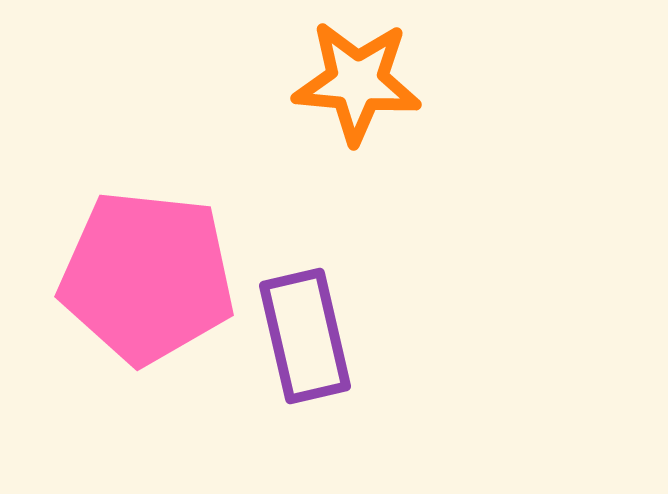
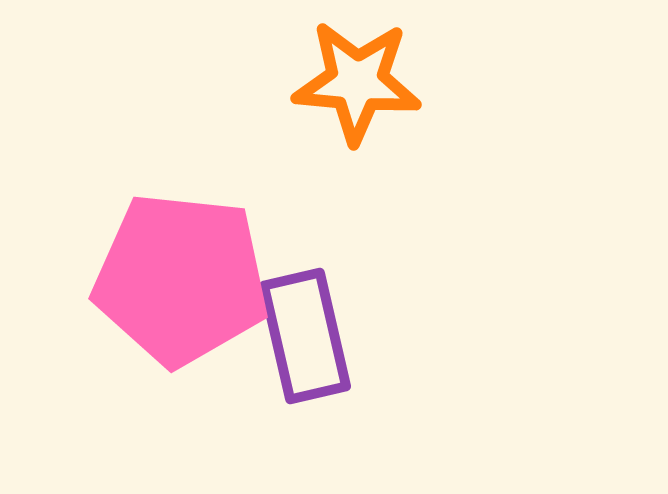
pink pentagon: moved 34 px right, 2 px down
